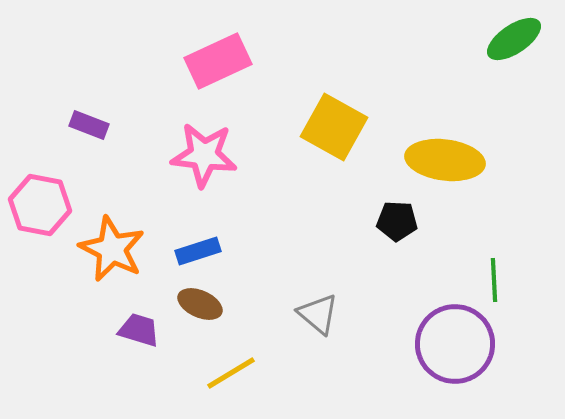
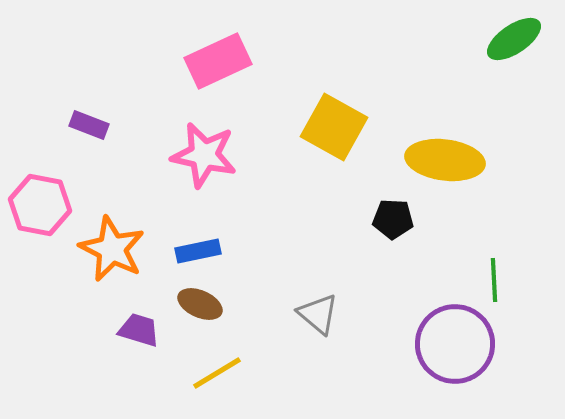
pink star: rotated 6 degrees clockwise
black pentagon: moved 4 px left, 2 px up
blue rectangle: rotated 6 degrees clockwise
yellow line: moved 14 px left
